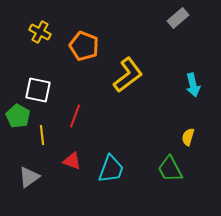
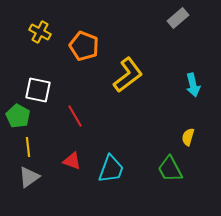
red line: rotated 50 degrees counterclockwise
yellow line: moved 14 px left, 12 px down
